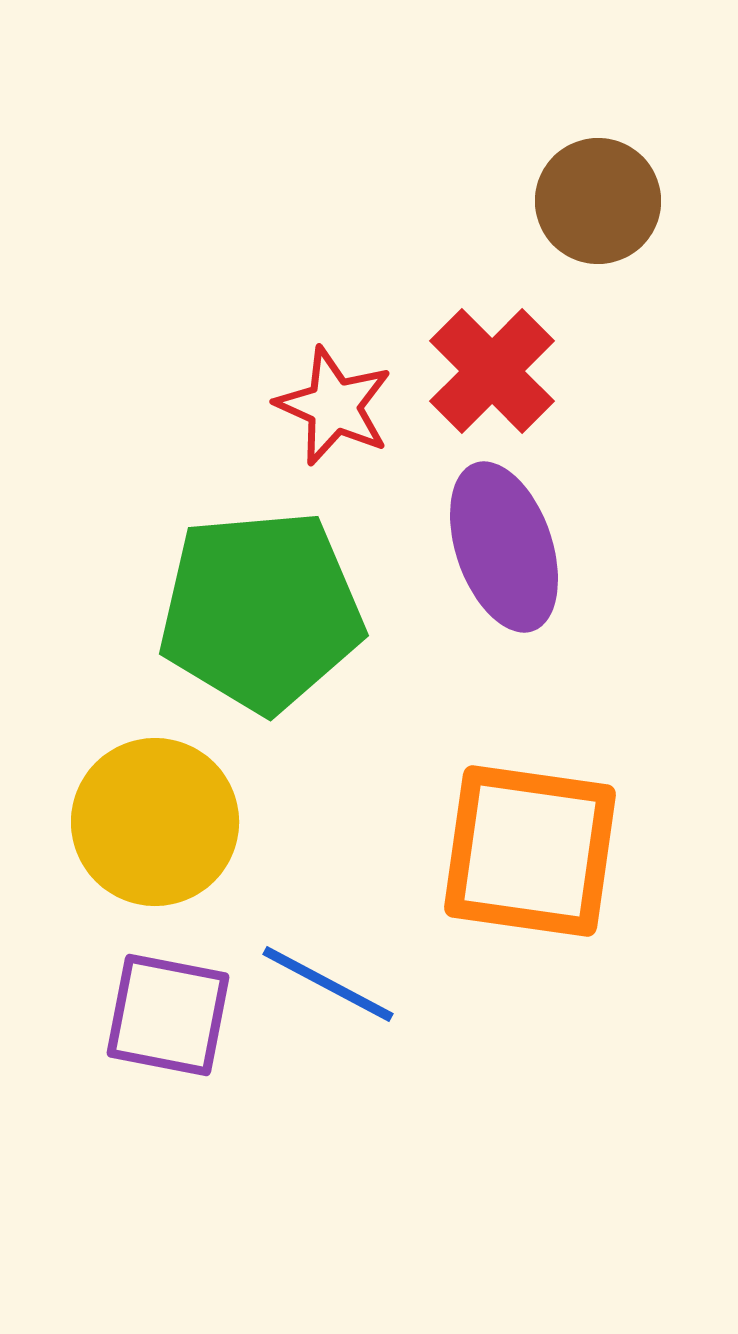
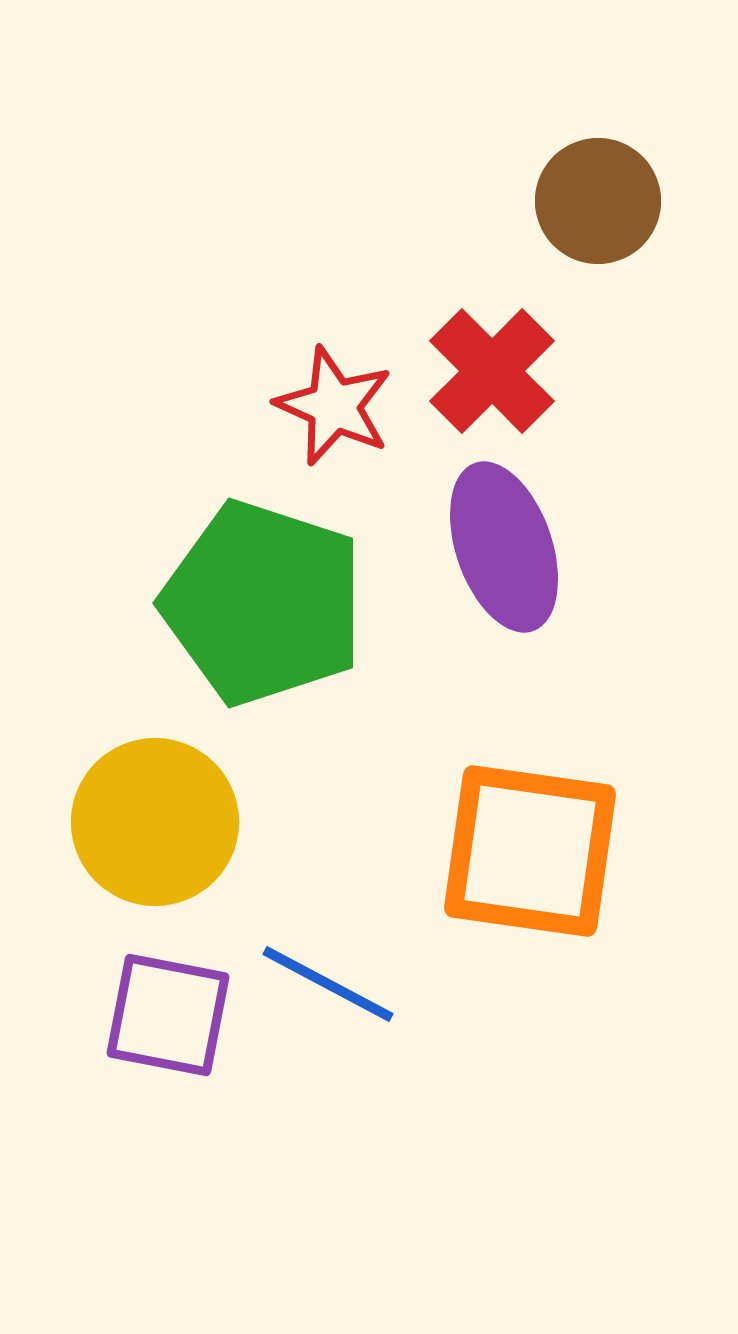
green pentagon: moved 2 px right, 8 px up; rotated 23 degrees clockwise
